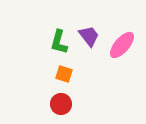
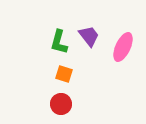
pink ellipse: moved 1 px right, 2 px down; rotated 16 degrees counterclockwise
